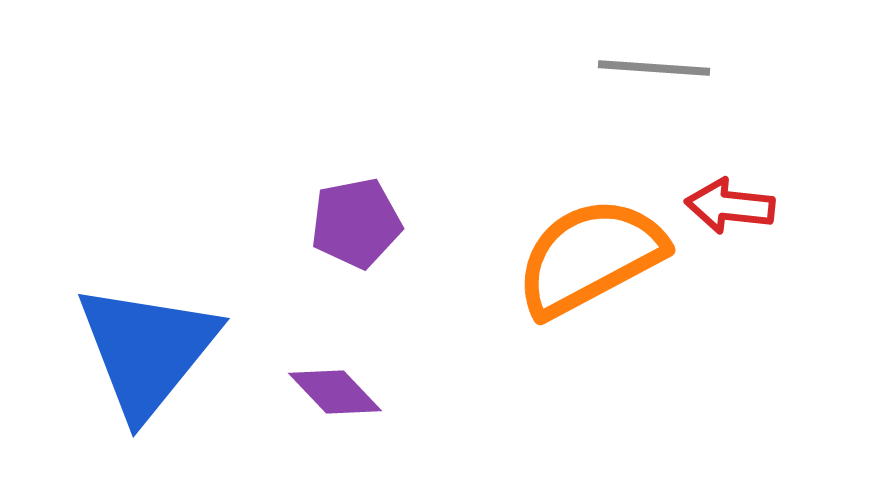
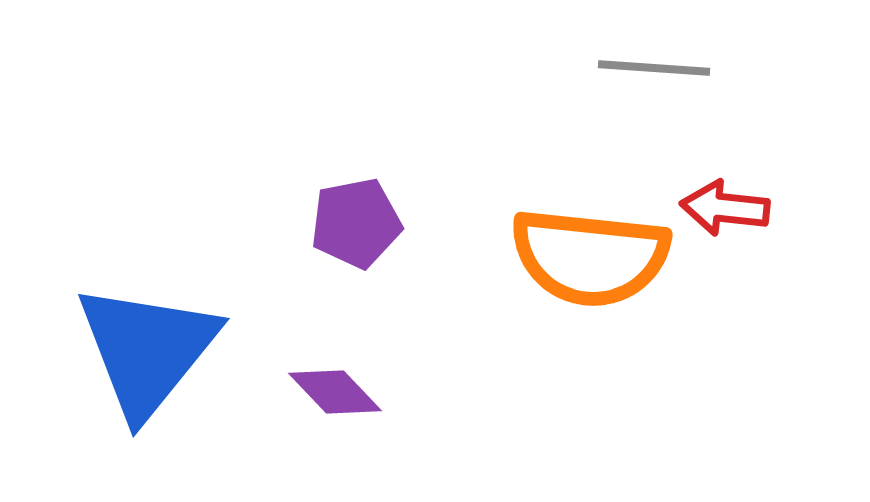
red arrow: moved 5 px left, 2 px down
orange semicircle: rotated 146 degrees counterclockwise
